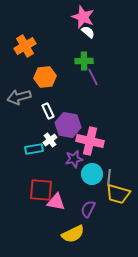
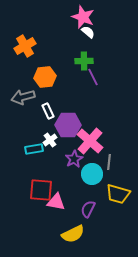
gray arrow: moved 4 px right
purple hexagon: rotated 10 degrees counterclockwise
pink cross: rotated 28 degrees clockwise
purple star: rotated 18 degrees counterclockwise
gray line: moved 15 px up
